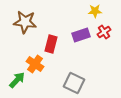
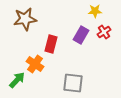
brown star: moved 3 px up; rotated 15 degrees counterclockwise
purple rectangle: rotated 42 degrees counterclockwise
gray square: moved 1 px left; rotated 20 degrees counterclockwise
